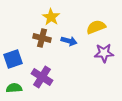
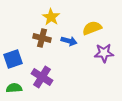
yellow semicircle: moved 4 px left, 1 px down
